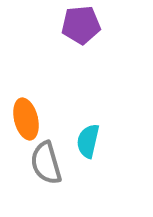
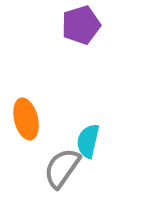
purple pentagon: rotated 12 degrees counterclockwise
gray semicircle: moved 16 px right, 5 px down; rotated 51 degrees clockwise
